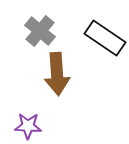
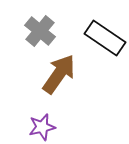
brown arrow: moved 2 px right; rotated 141 degrees counterclockwise
purple star: moved 14 px right, 1 px down; rotated 16 degrees counterclockwise
